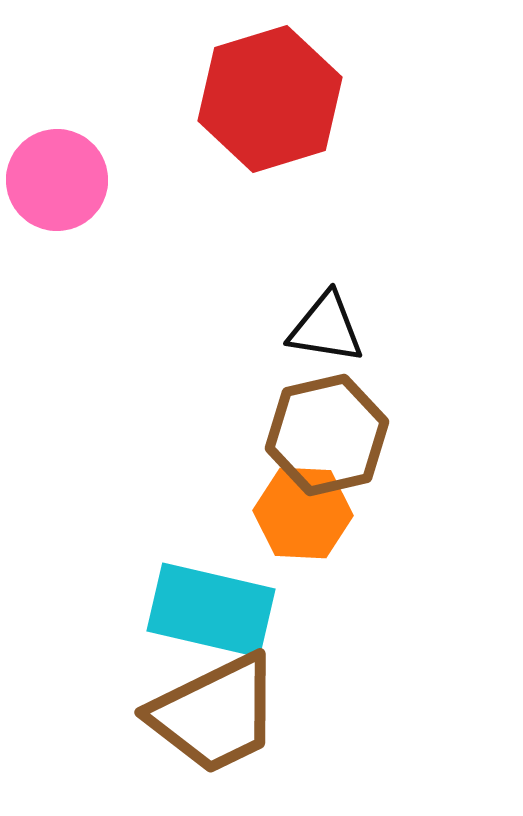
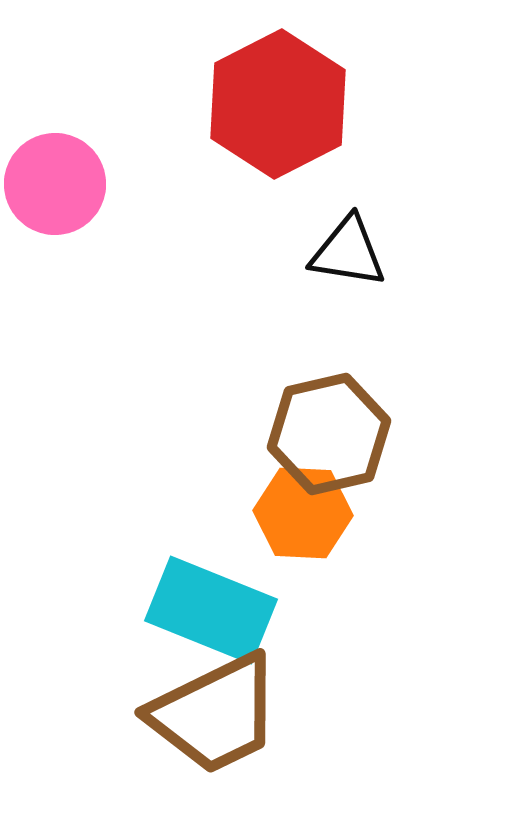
red hexagon: moved 8 px right, 5 px down; rotated 10 degrees counterclockwise
pink circle: moved 2 px left, 4 px down
black triangle: moved 22 px right, 76 px up
brown hexagon: moved 2 px right, 1 px up
cyan rectangle: rotated 9 degrees clockwise
